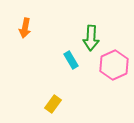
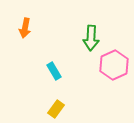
cyan rectangle: moved 17 px left, 11 px down
yellow rectangle: moved 3 px right, 5 px down
